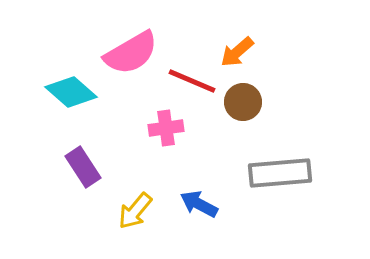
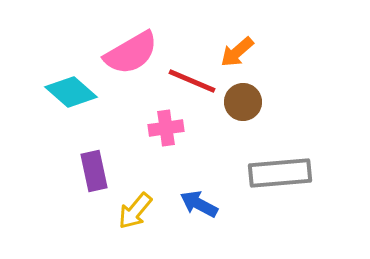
purple rectangle: moved 11 px right, 4 px down; rotated 21 degrees clockwise
